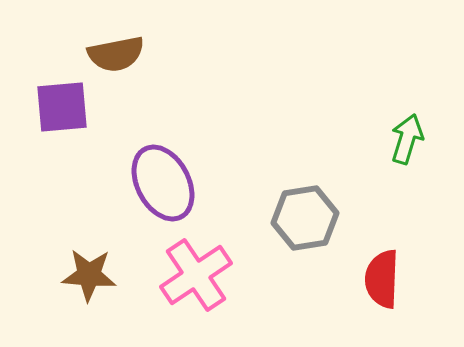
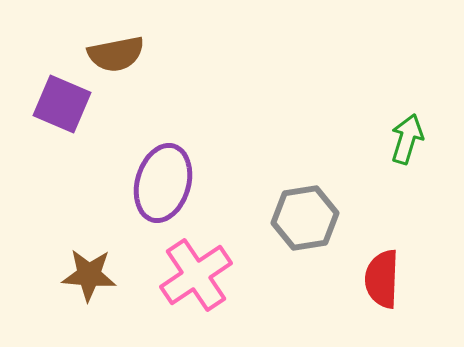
purple square: moved 3 px up; rotated 28 degrees clockwise
purple ellipse: rotated 44 degrees clockwise
